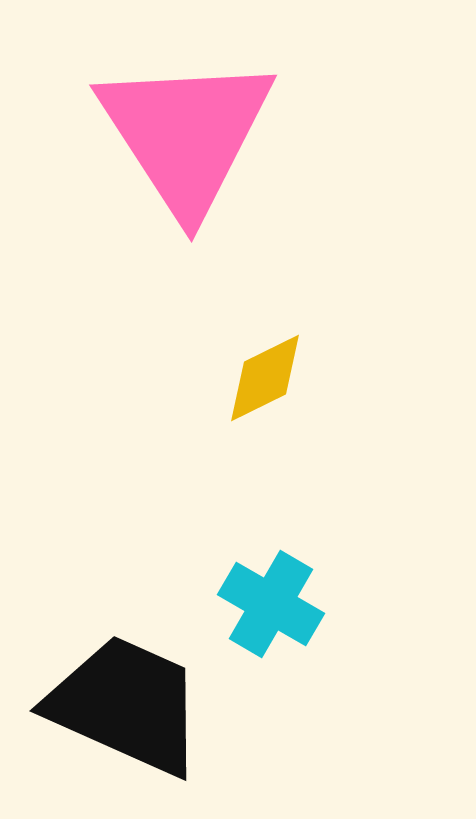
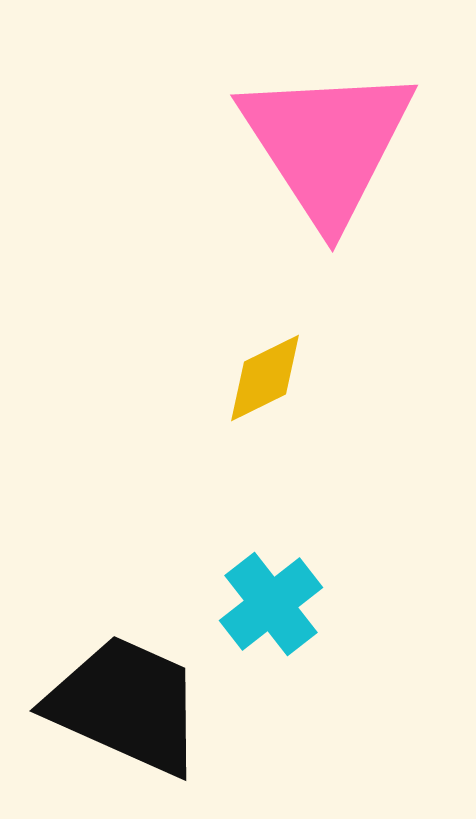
pink triangle: moved 141 px right, 10 px down
cyan cross: rotated 22 degrees clockwise
